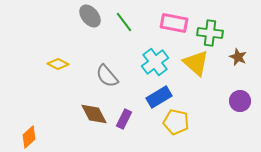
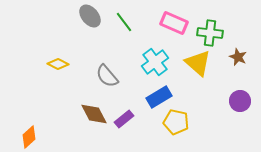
pink rectangle: rotated 12 degrees clockwise
yellow triangle: moved 2 px right
purple rectangle: rotated 24 degrees clockwise
